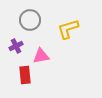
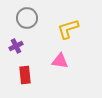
gray circle: moved 3 px left, 2 px up
pink triangle: moved 19 px right, 5 px down; rotated 18 degrees clockwise
